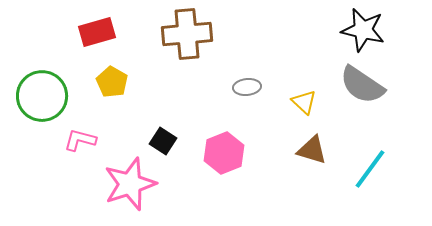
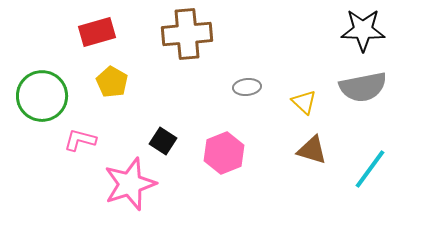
black star: rotated 12 degrees counterclockwise
gray semicircle: moved 1 px right, 2 px down; rotated 45 degrees counterclockwise
